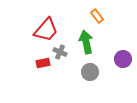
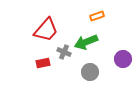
orange rectangle: rotated 72 degrees counterclockwise
green arrow: rotated 100 degrees counterclockwise
gray cross: moved 4 px right
